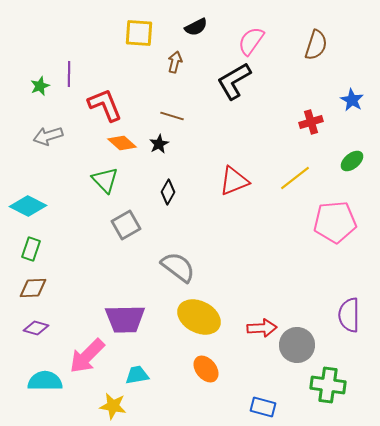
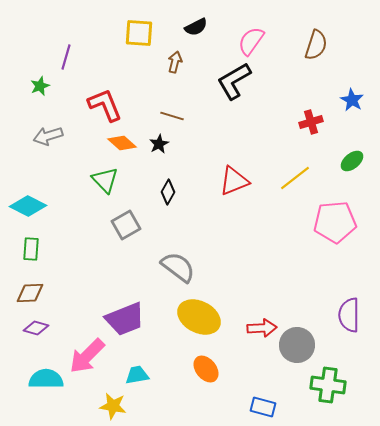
purple line: moved 3 px left, 17 px up; rotated 15 degrees clockwise
green rectangle: rotated 15 degrees counterclockwise
brown diamond: moved 3 px left, 5 px down
purple trapezoid: rotated 21 degrees counterclockwise
cyan semicircle: moved 1 px right, 2 px up
